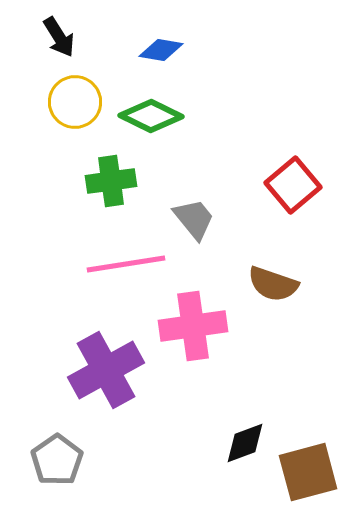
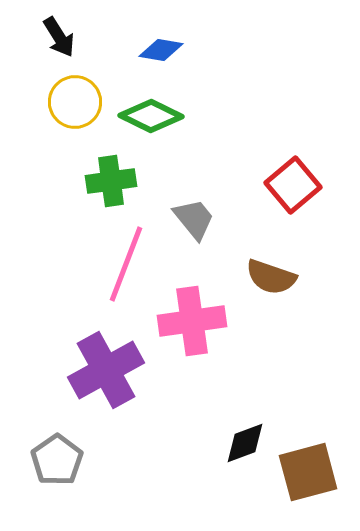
pink line: rotated 60 degrees counterclockwise
brown semicircle: moved 2 px left, 7 px up
pink cross: moved 1 px left, 5 px up
